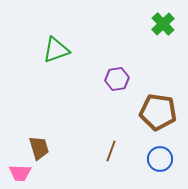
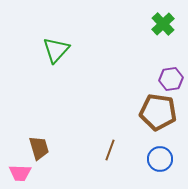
green triangle: rotated 28 degrees counterclockwise
purple hexagon: moved 54 px right
brown line: moved 1 px left, 1 px up
